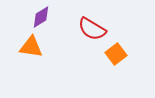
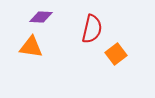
purple diamond: rotated 35 degrees clockwise
red semicircle: rotated 108 degrees counterclockwise
